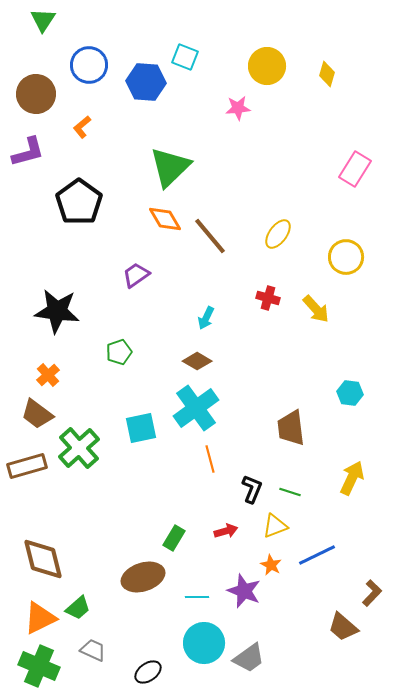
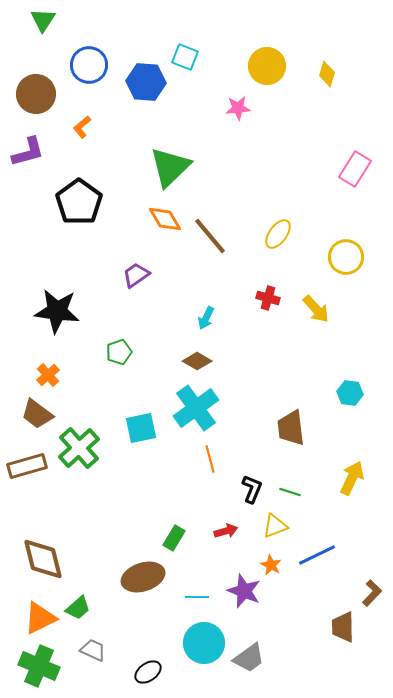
brown trapezoid at (343, 627): rotated 48 degrees clockwise
